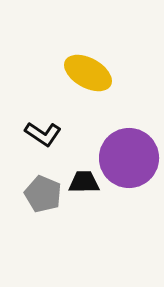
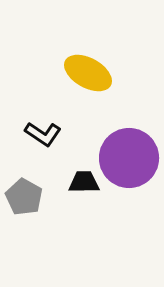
gray pentagon: moved 19 px left, 3 px down; rotated 6 degrees clockwise
